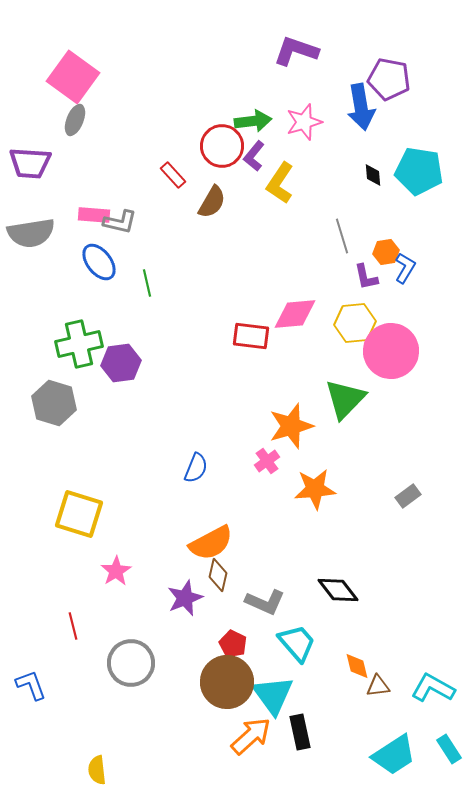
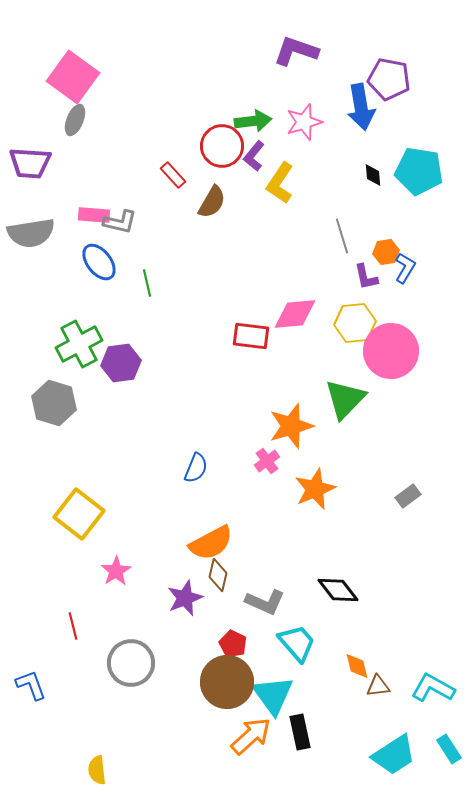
green cross at (79, 344): rotated 15 degrees counterclockwise
orange star at (315, 489): rotated 18 degrees counterclockwise
yellow square at (79, 514): rotated 21 degrees clockwise
